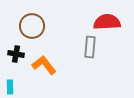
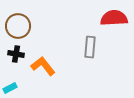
red semicircle: moved 7 px right, 4 px up
brown circle: moved 14 px left
orange L-shape: moved 1 px left, 1 px down
cyan rectangle: moved 1 px down; rotated 64 degrees clockwise
